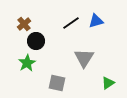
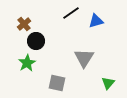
black line: moved 10 px up
green triangle: rotated 16 degrees counterclockwise
